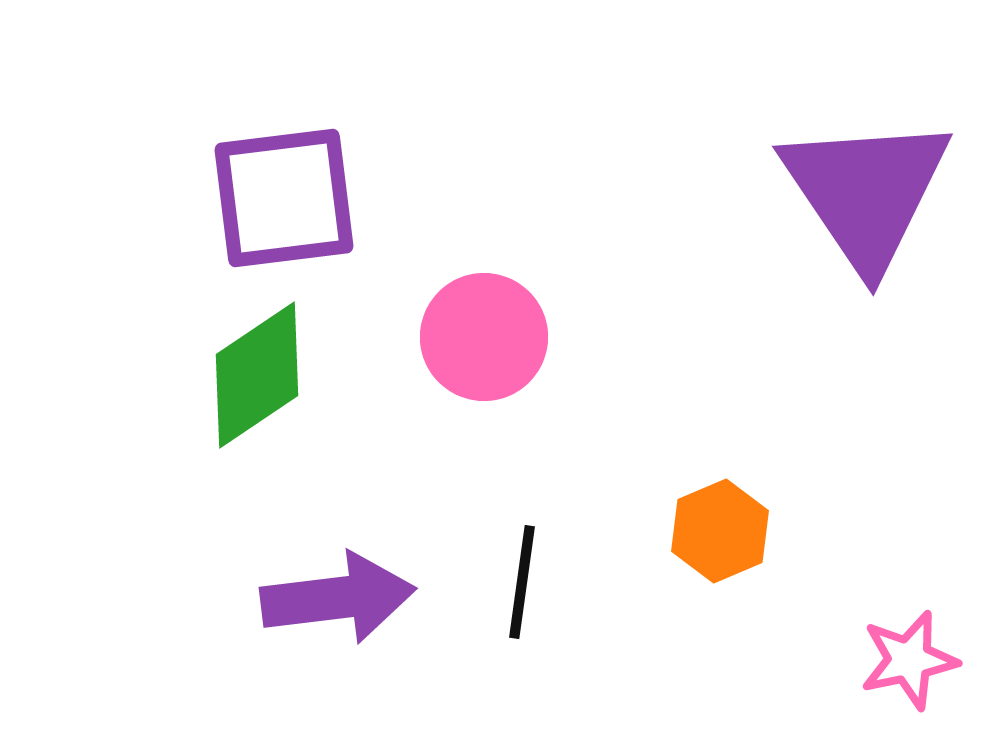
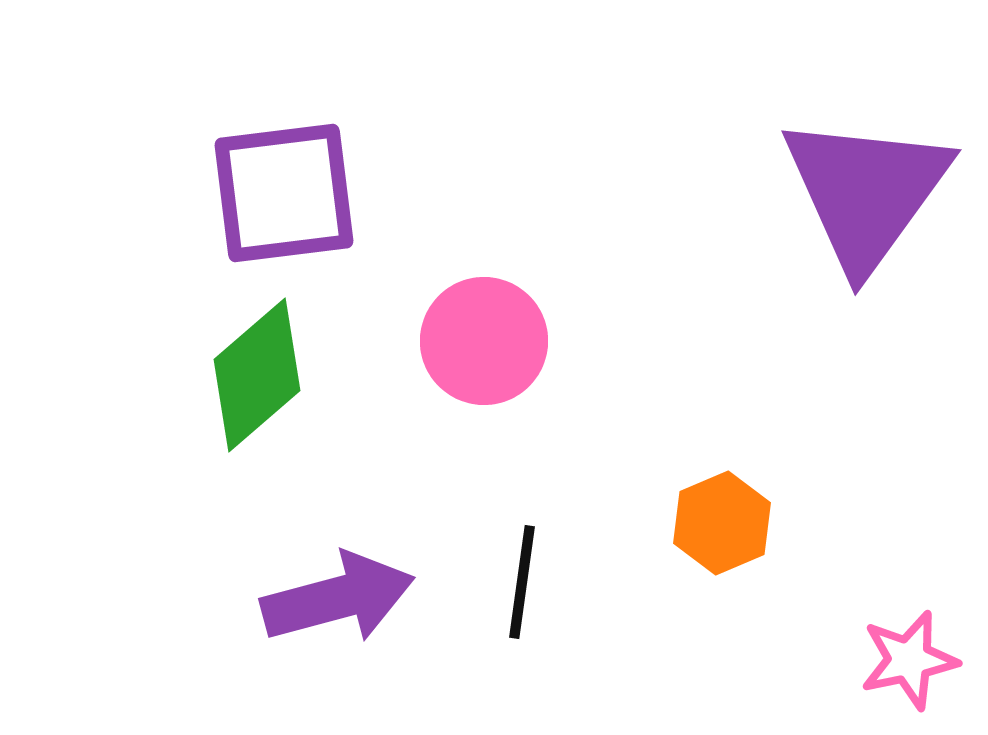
purple triangle: rotated 10 degrees clockwise
purple square: moved 5 px up
pink circle: moved 4 px down
green diamond: rotated 7 degrees counterclockwise
orange hexagon: moved 2 px right, 8 px up
purple arrow: rotated 8 degrees counterclockwise
